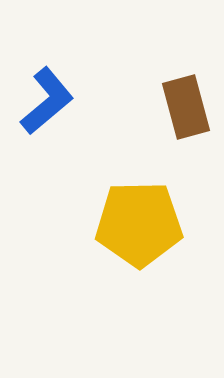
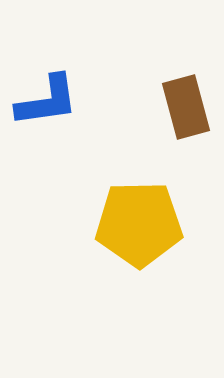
blue L-shape: rotated 32 degrees clockwise
